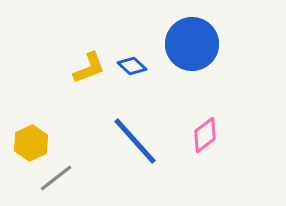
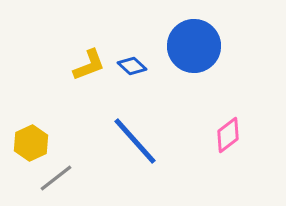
blue circle: moved 2 px right, 2 px down
yellow L-shape: moved 3 px up
pink diamond: moved 23 px right
